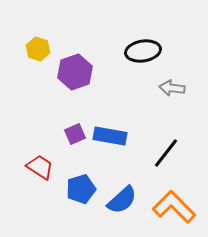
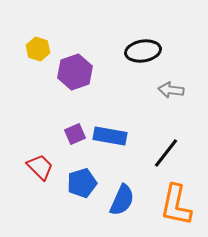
gray arrow: moved 1 px left, 2 px down
red trapezoid: rotated 12 degrees clockwise
blue pentagon: moved 1 px right, 6 px up
blue semicircle: rotated 24 degrees counterclockwise
orange L-shape: moved 2 px right, 2 px up; rotated 123 degrees counterclockwise
